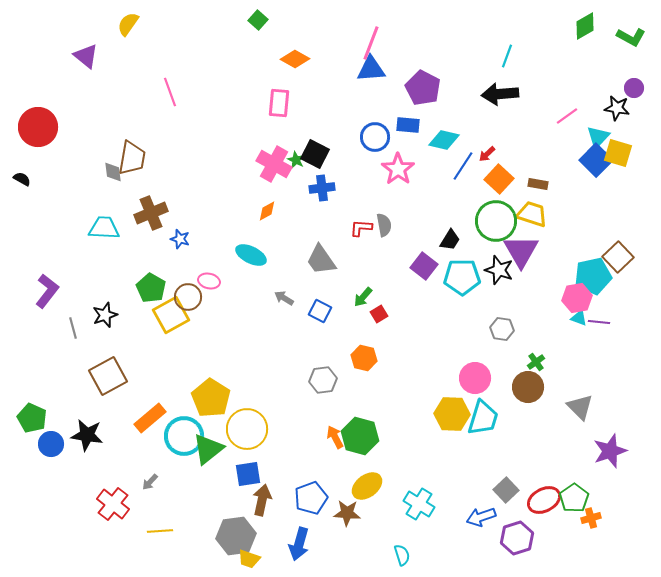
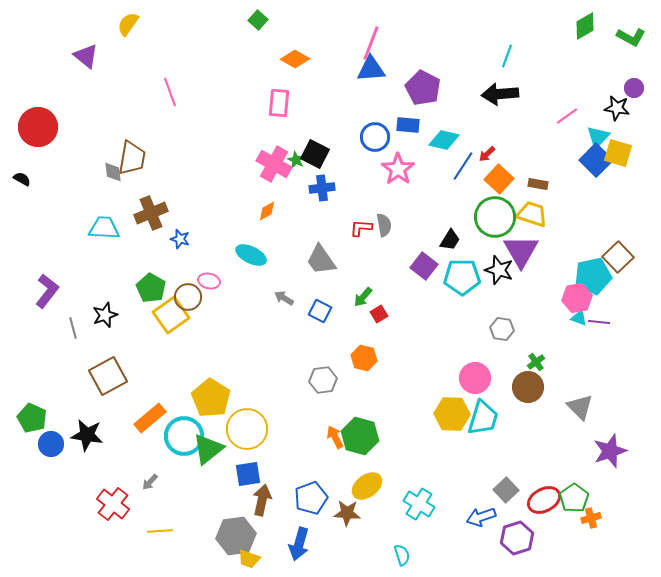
green circle at (496, 221): moved 1 px left, 4 px up
yellow square at (171, 315): rotated 6 degrees counterclockwise
